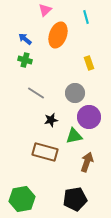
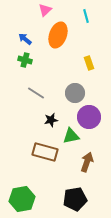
cyan line: moved 1 px up
green triangle: moved 3 px left
